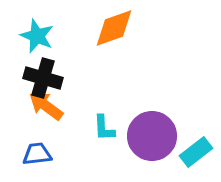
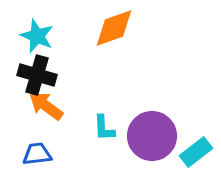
black cross: moved 6 px left, 3 px up
